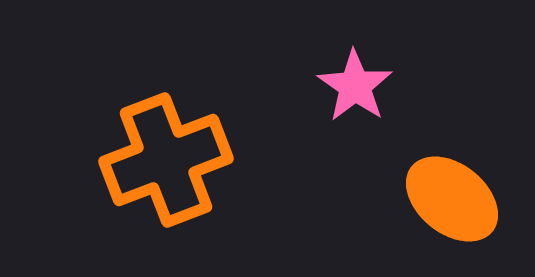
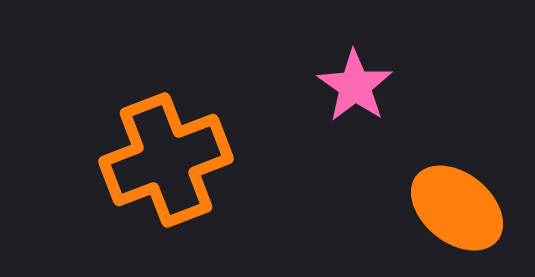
orange ellipse: moved 5 px right, 9 px down
